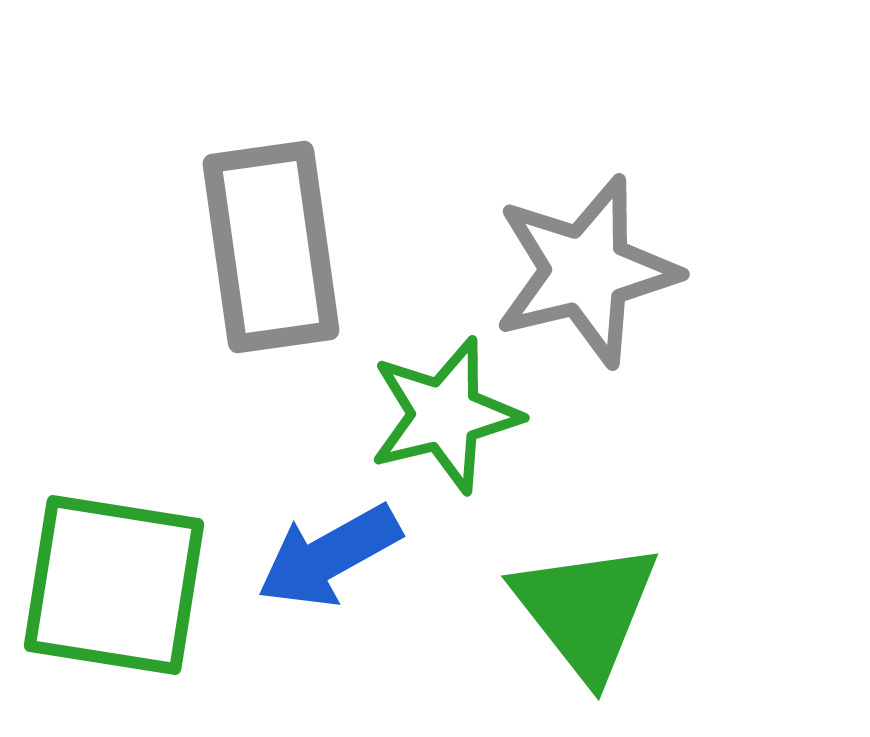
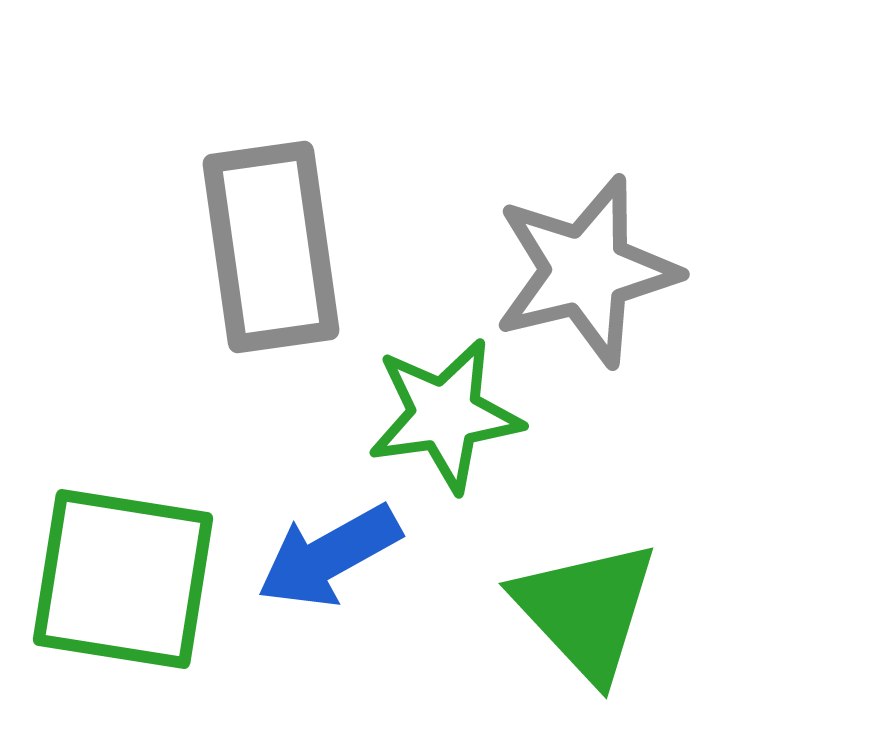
green star: rotated 6 degrees clockwise
green square: moved 9 px right, 6 px up
green triangle: rotated 5 degrees counterclockwise
